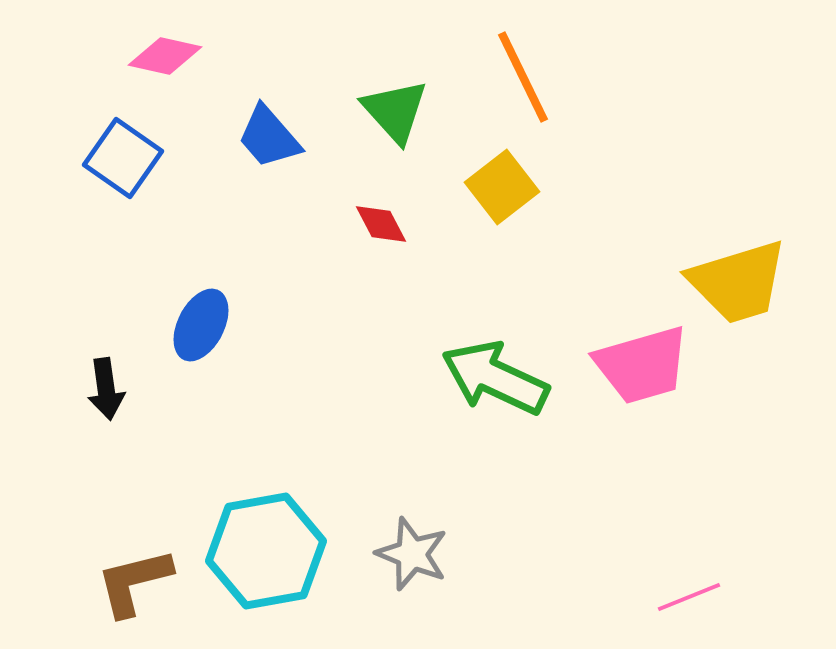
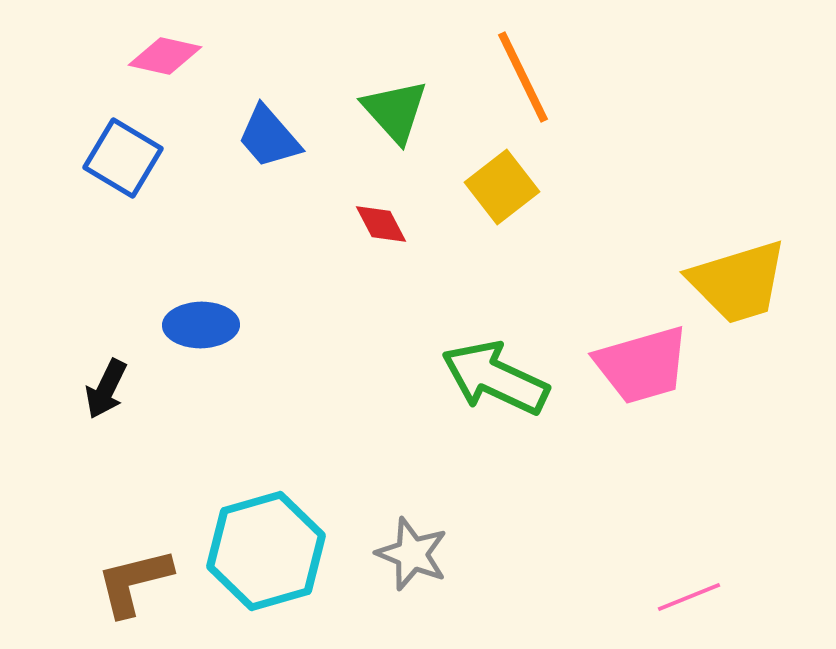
blue square: rotated 4 degrees counterclockwise
blue ellipse: rotated 62 degrees clockwise
black arrow: rotated 34 degrees clockwise
cyan hexagon: rotated 6 degrees counterclockwise
